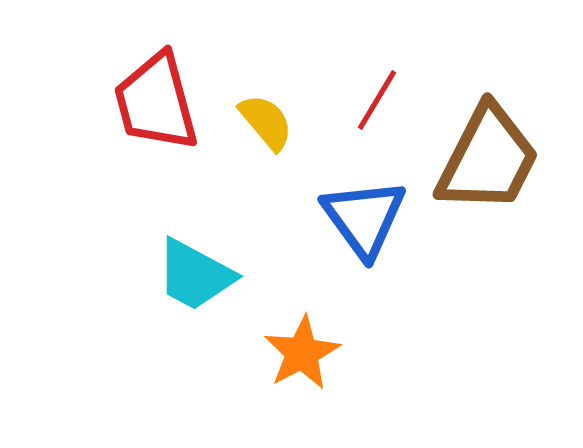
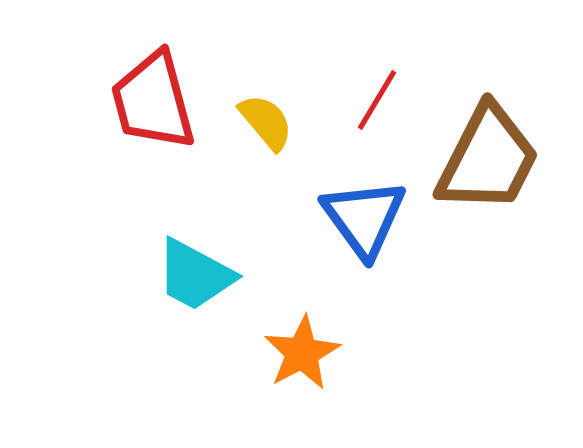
red trapezoid: moved 3 px left, 1 px up
